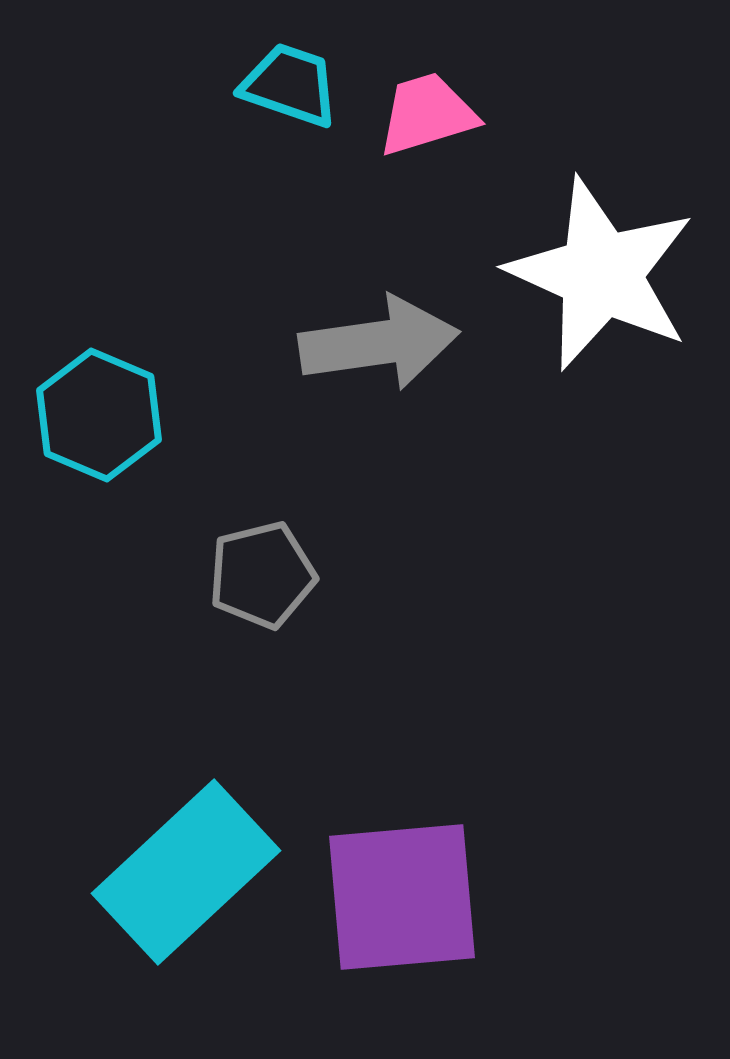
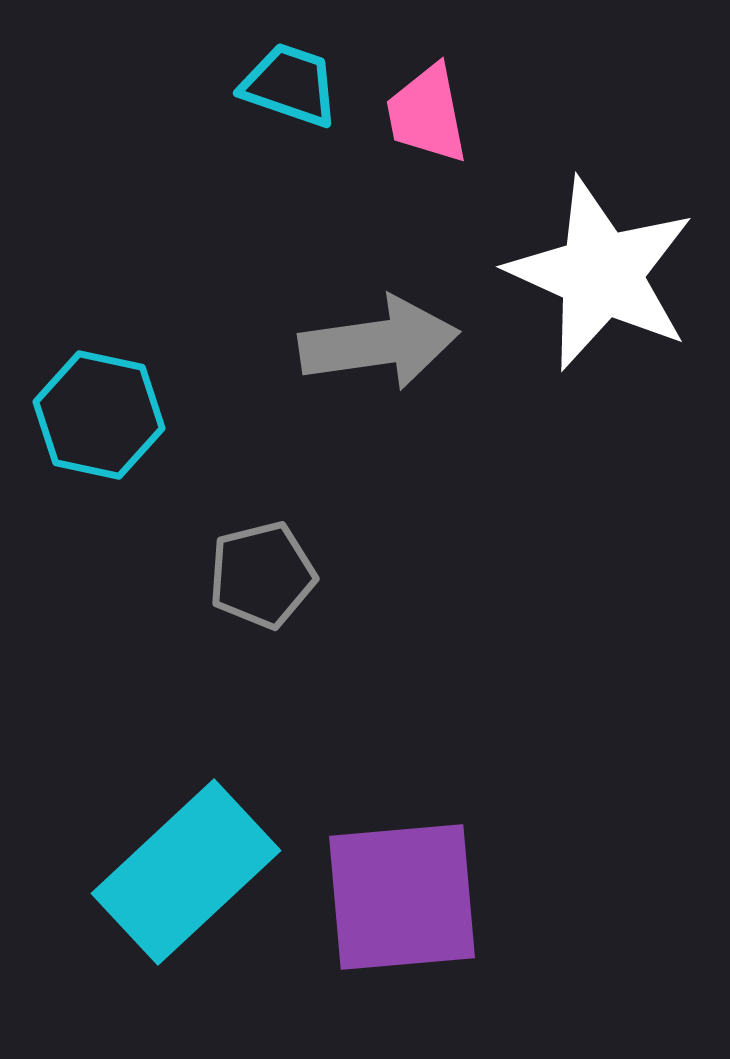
pink trapezoid: rotated 84 degrees counterclockwise
cyan hexagon: rotated 11 degrees counterclockwise
